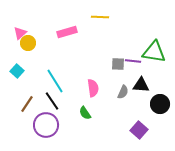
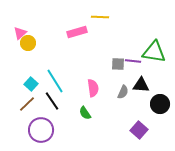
pink rectangle: moved 10 px right
cyan square: moved 14 px right, 13 px down
brown line: rotated 12 degrees clockwise
purple circle: moved 5 px left, 5 px down
